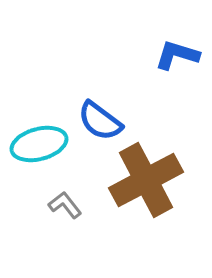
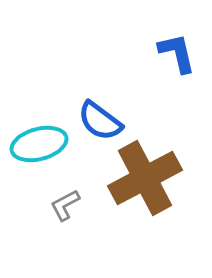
blue L-shape: moved 2 px up; rotated 60 degrees clockwise
brown cross: moved 1 px left, 2 px up
gray L-shape: rotated 80 degrees counterclockwise
